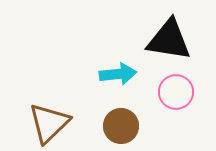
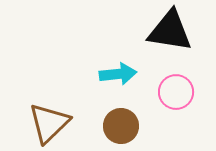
black triangle: moved 1 px right, 9 px up
